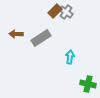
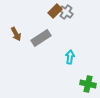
brown arrow: rotated 120 degrees counterclockwise
